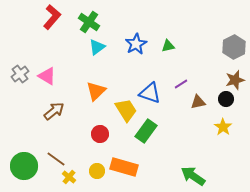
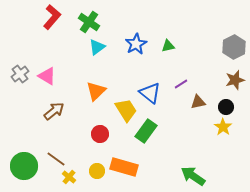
blue triangle: rotated 20 degrees clockwise
black circle: moved 8 px down
